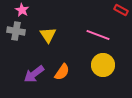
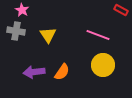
purple arrow: moved 2 px up; rotated 30 degrees clockwise
